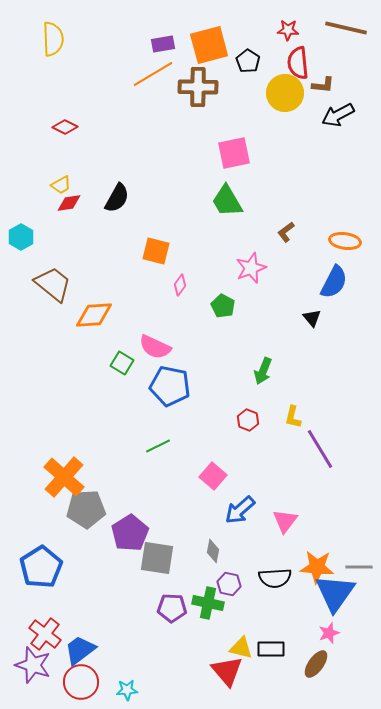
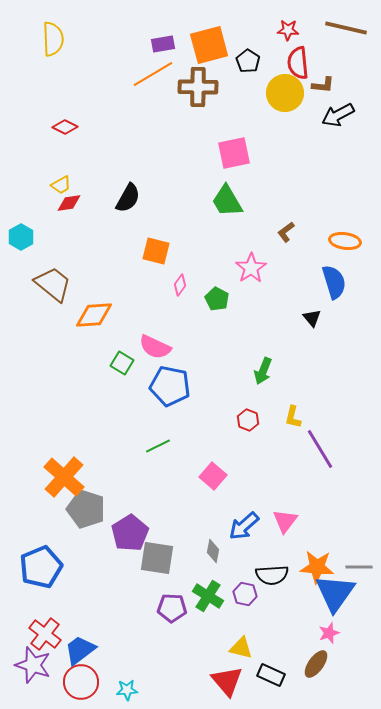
black semicircle at (117, 198): moved 11 px right
pink star at (251, 268): rotated 12 degrees counterclockwise
blue semicircle at (334, 282): rotated 44 degrees counterclockwise
green pentagon at (223, 306): moved 6 px left, 7 px up
gray pentagon at (86, 509): rotated 21 degrees clockwise
blue arrow at (240, 510): moved 4 px right, 16 px down
blue pentagon at (41, 567): rotated 9 degrees clockwise
black semicircle at (275, 578): moved 3 px left, 3 px up
purple hexagon at (229, 584): moved 16 px right, 10 px down
green cross at (208, 603): moved 7 px up; rotated 20 degrees clockwise
black rectangle at (271, 649): moved 26 px down; rotated 24 degrees clockwise
red triangle at (227, 671): moved 10 px down
